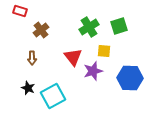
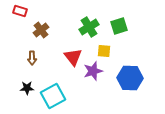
black star: moved 1 px left; rotated 24 degrees counterclockwise
